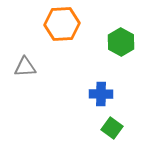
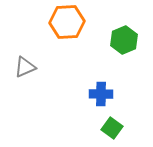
orange hexagon: moved 5 px right, 2 px up
green hexagon: moved 3 px right, 2 px up; rotated 8 degrees clockwise
gray triangle: rotated 20 degrees counterclockwise
